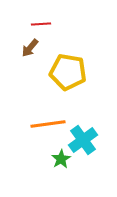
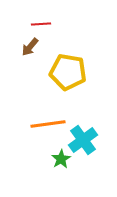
brown arrow: moved 1 px up
